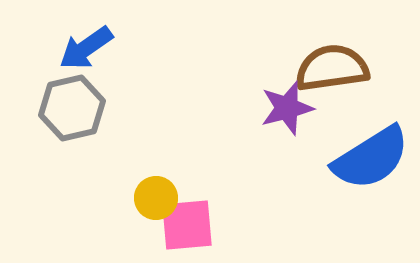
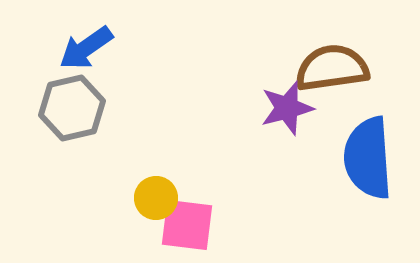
blue semicircle: moved 3 px left; rotated 118 degrees clockwise
pink square: rotated 12 degrees clockwise
